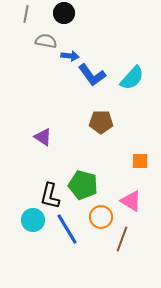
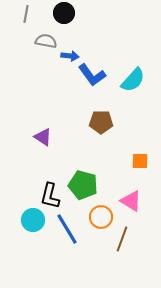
cyan semicircle: moved 1 px right, 2 px down
